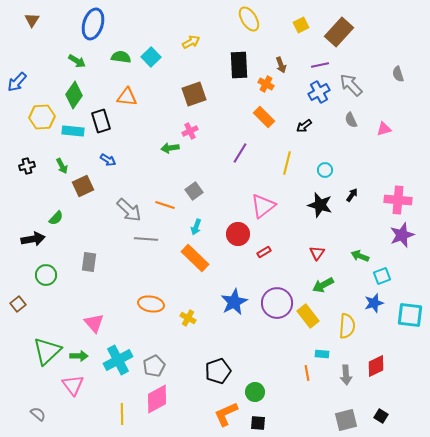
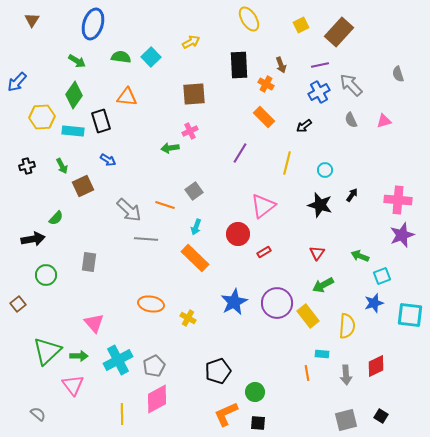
brown square at (194, 94): rotated 15 degrees clockwise
pink triangle at (384, 129): moved 8 px up
